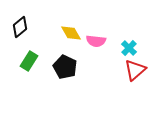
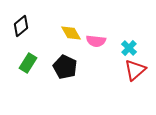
black diamond: moved 1 px right, 1 px up
green rectangle: moved 1 px left, 2 px down
